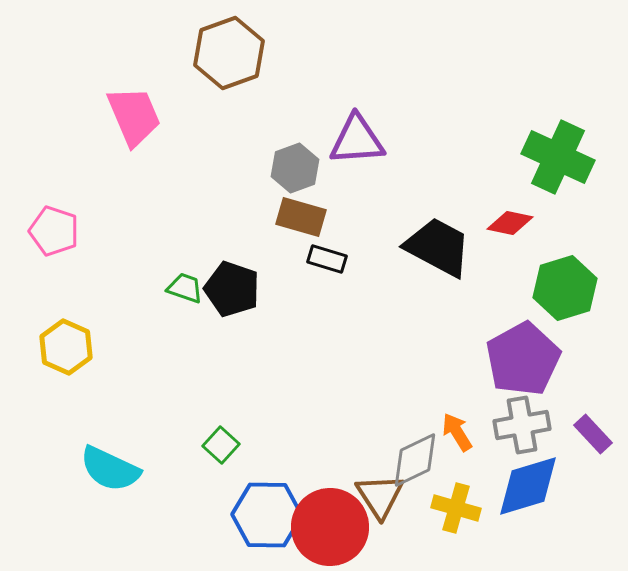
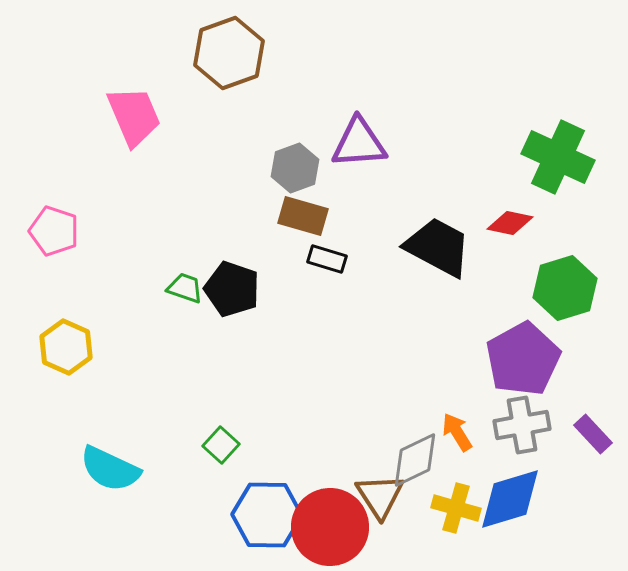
purple triangle: moved 2 px right, 3 px down
brown rectangle: moved 2 px right, 1 px up
blue diamond: moved 18 px left, 13 px down
